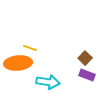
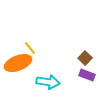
yellow line: rotated 32 degrees clockwise
orange ellipse: rotated 16 degrees counterclockwise
